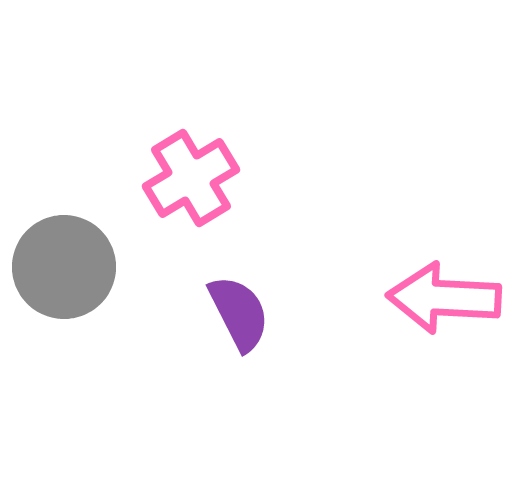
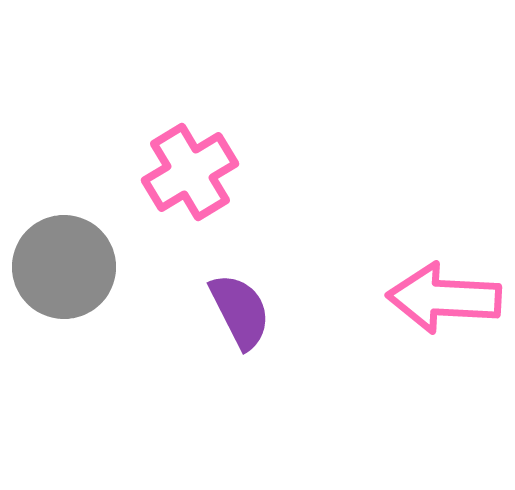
pink cross: moved 1 px left, 6 px up
purple semicircle: moved 1 px right, 2 px up
